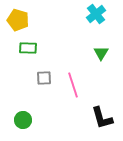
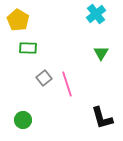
yellow pentagon: rotated 15 degrees clockwise
gray square: rotated 35 degrees counterclockwise
pink line: moved 6 px left, 1 px up
